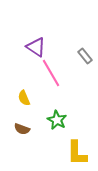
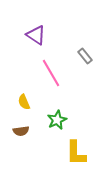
purple triangle: moved 12 px up
yellow semicircle: moved 4 px down
green star: rotated 18 degrees clockwise
brown semicircle: moved 1 px left, 2 px down; rotated 28 degrees counterclockwise
yellow L-shape: moved 1 px left
